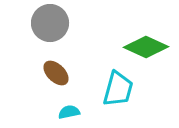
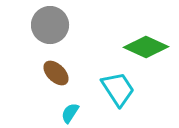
gray circle: moved 2 px down
cyan trapezoid: rotated 48 degrees counterclockwise
cyan semicircle: moved 1 px right, 1 px down; rotated 45 degrees counterclockwise
